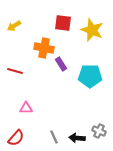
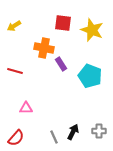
cyan pentagon: rotated 20 degrees clockwise
gray cross: rotated 24 degrees counterclockwise
black arrow: moved 4 px left, 6 px up; rotated 112 degrees clockwise
